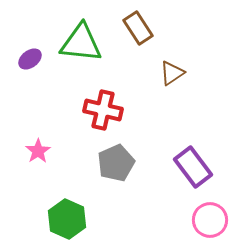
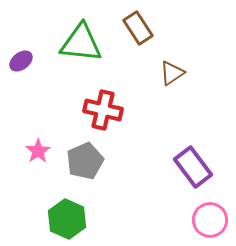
purple ellipse: moved 9 px left, 2 px down
gray pentagon: moved 31 px left, 2 px up
